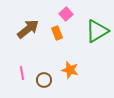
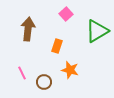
brown arrow: rotated 45 degrees counterclockwise
orange rectangle: moved 13 px down; rotated 40 degrees clockwise
pink line: rotated 16 degrees counterclockwise
brown circle: moved 2 px down
